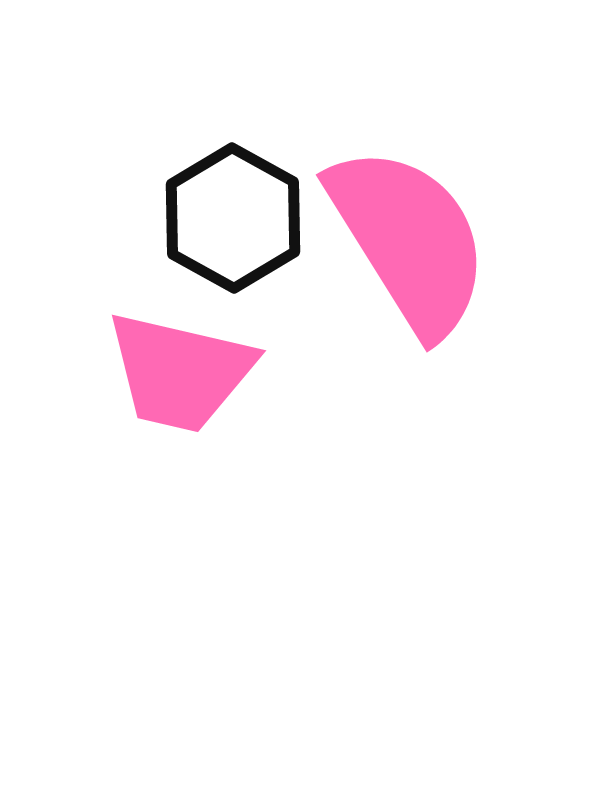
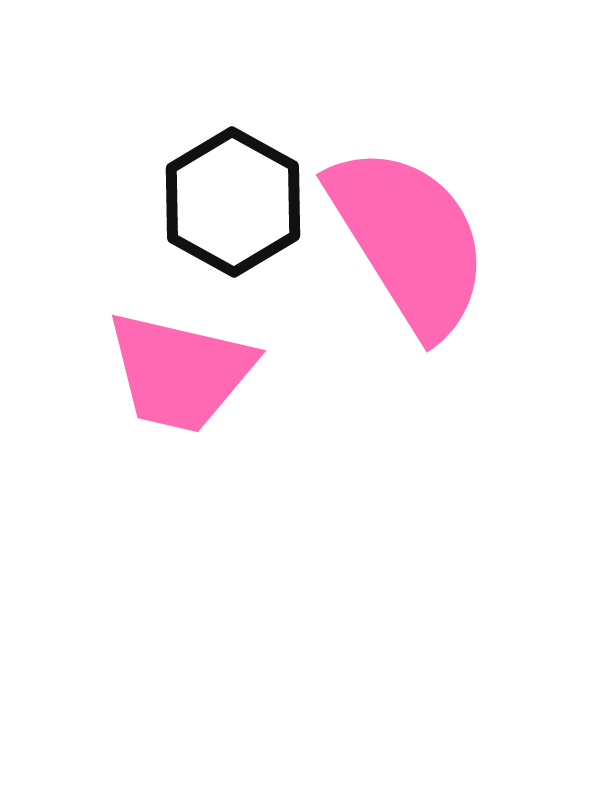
black hexagon: moved 16 px up
